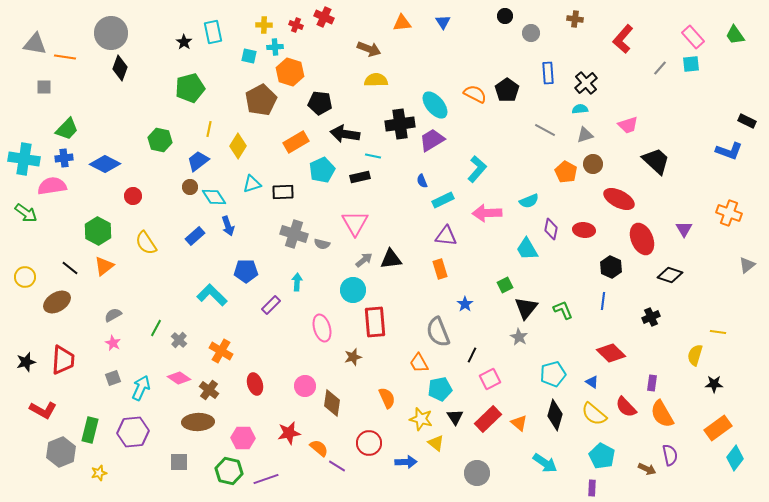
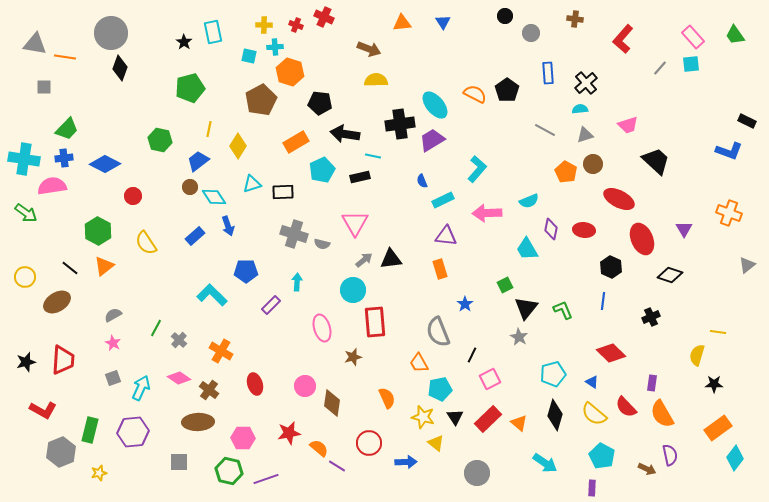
yellow semicircle at (695, 355): moved 2 px right
yellow star at (421, 419): moved 2 px right, 2 px up
